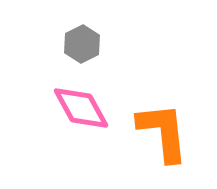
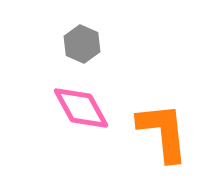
gray hexagon: rotated 9 degrees counterclockwise
